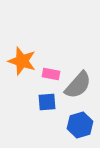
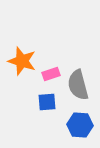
pink rectangle: rotated 30 degrees counterclockwise
gray semicircle: rotated 124 degrees clockwise
blue hexagon: rotated 20 degrees clockwise
